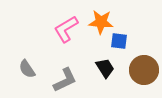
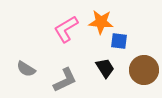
gray semicircle: moved 1 px left; rotated 24 degrees counterclockwise
